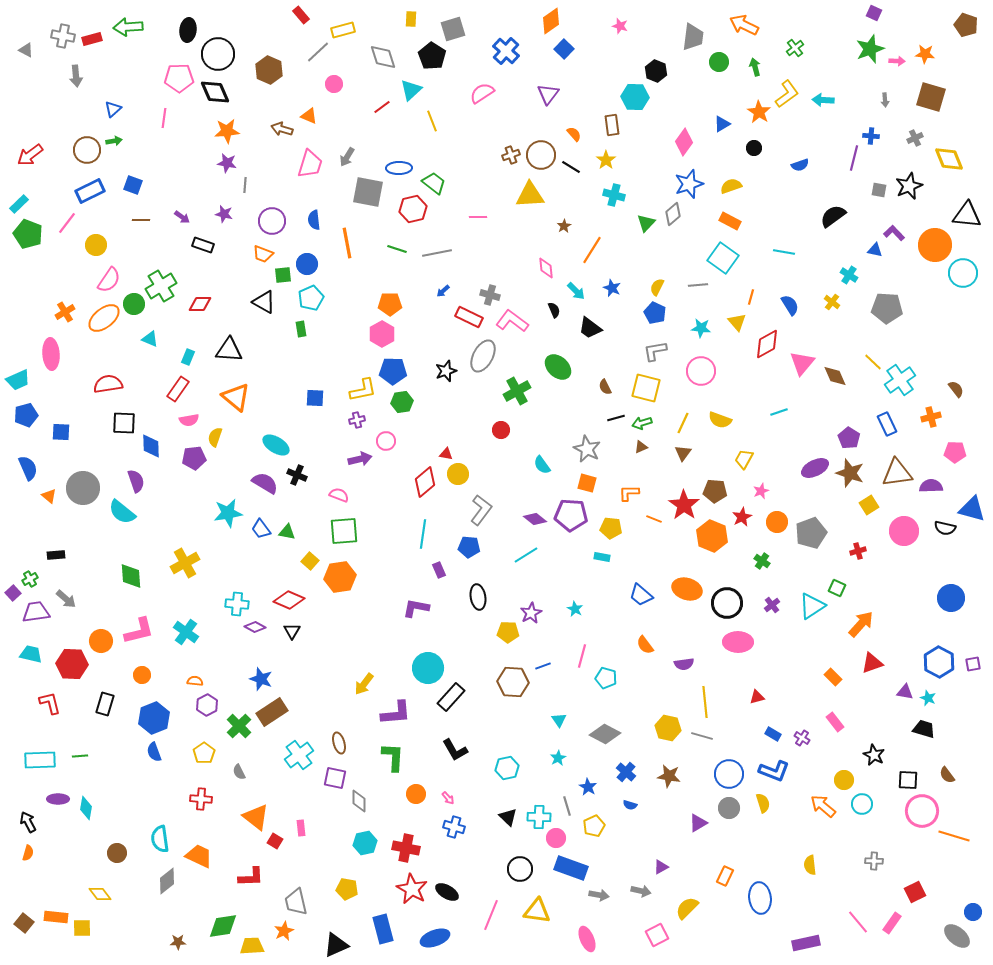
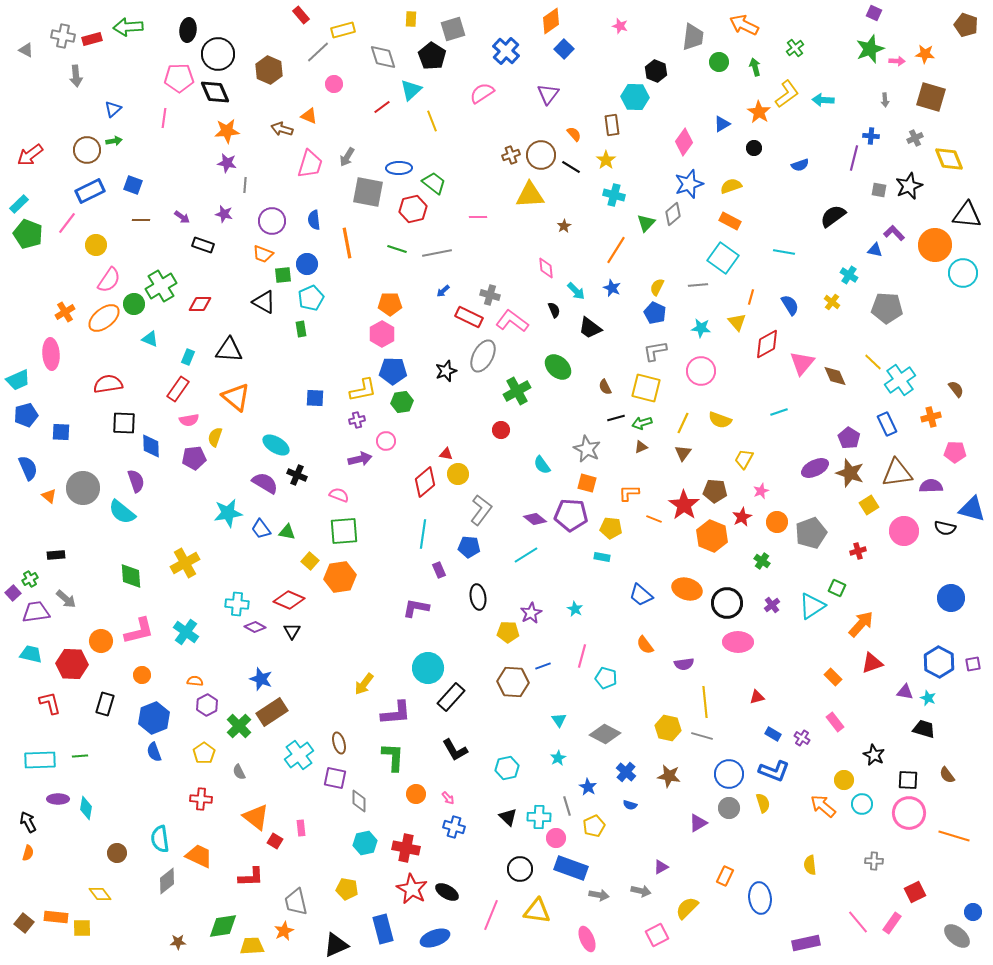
orange line at (592, 250): moved 24 px right
pink circle at (922, 811): moved 13 px left, 2 px down
